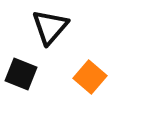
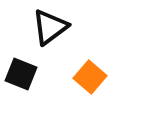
black triangle: rotated 12 degrees clockwise
